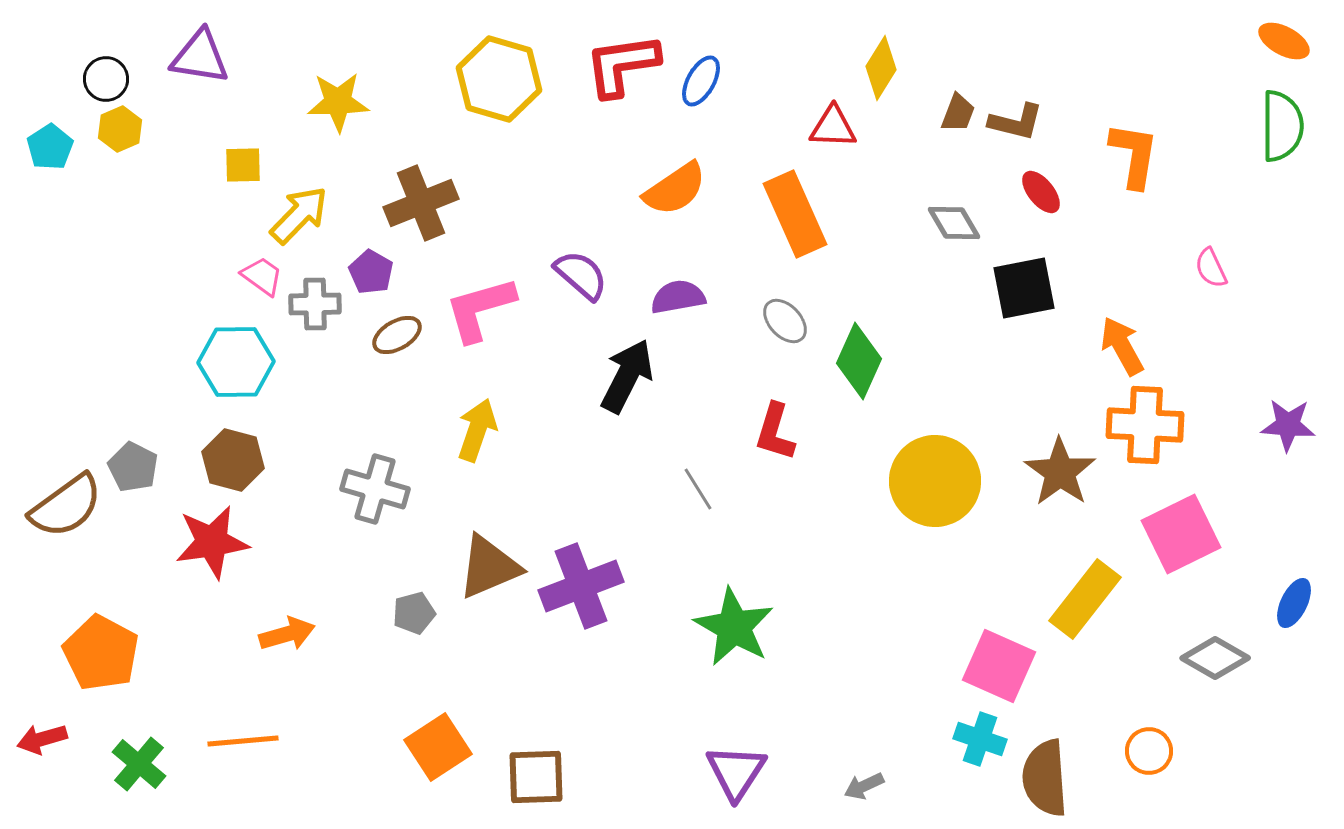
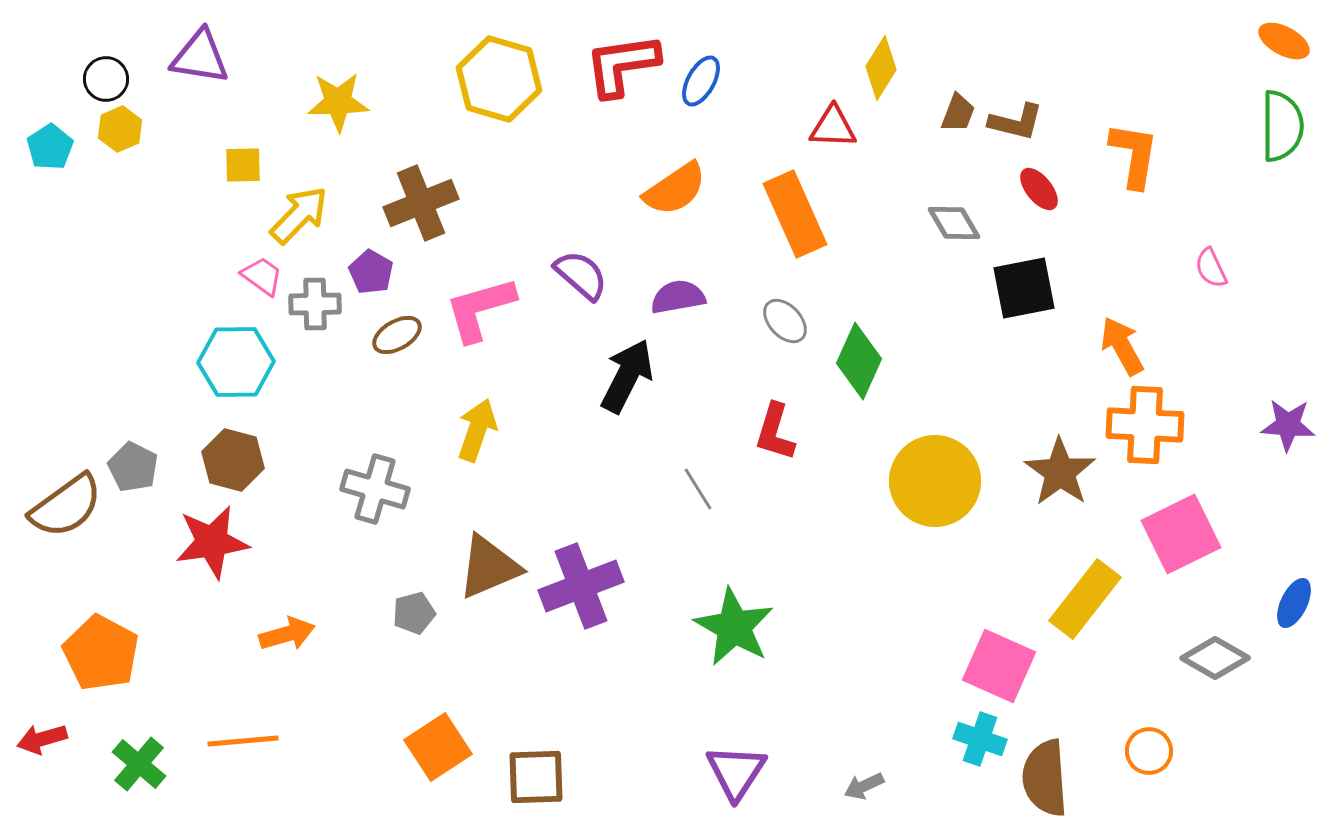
red ellipse at (1041, 192): moved 2 px left, 3 px up
